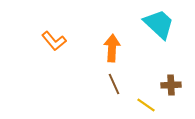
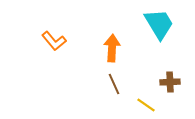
cyan trapezoid: rotated 16 degrees clockwise
brown cross: moved 1 px left, 3 px up
